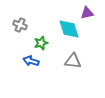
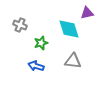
blue arrow: moved 5 px right, 5 px down
